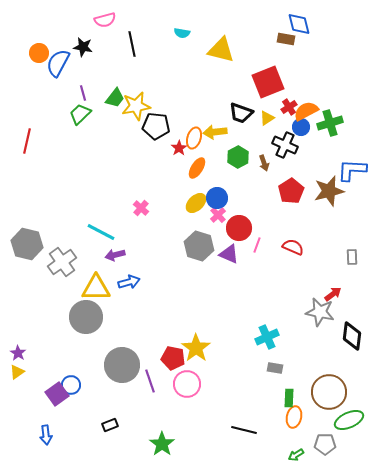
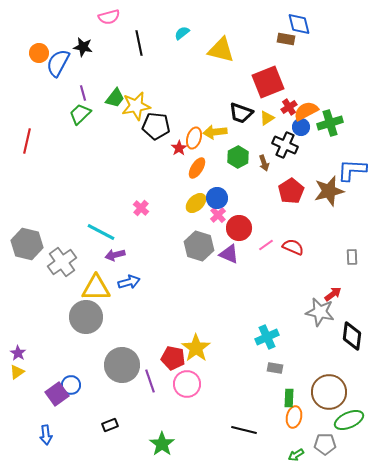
pink semicircle at (105, 20): moved 4 px right, 3 px up
cyan semicircle at (182, 33): rotated 133 degrees clockwise
black line at (132, 44): moved 7 px right, 1 px up
pink line at (257, 245): moved 9 px right; rotated 35 degrees clockwise
